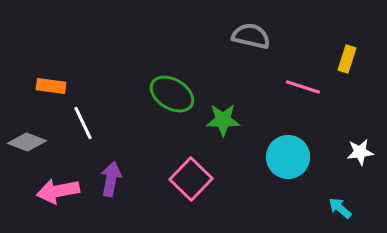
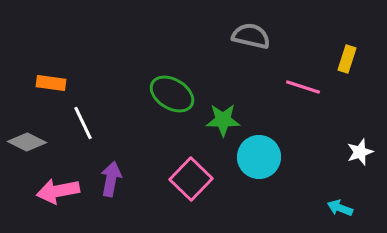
orange rectangle: moved 3 px up
gray diamond: rotated 6 degrees clockwise
white star: rotated 12 degrees counterclockwise
cyan circle: moved 29 px left
cyan arrow: rotated 20 degrees counterclockwise
